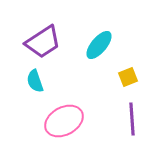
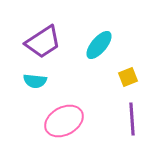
cyan semicircle: rotated 65 degrees counterclockwise
